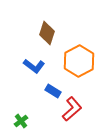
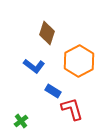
red L-shape: rotated 65 degrees counterclockwise
